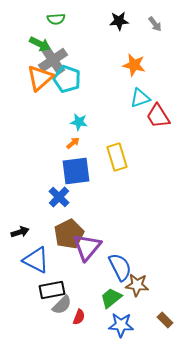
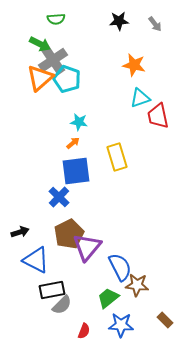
red trapezoid: rotated 20 degrees clockwise
green trapezoid: moved 3 px left
red semicircle: moved 5 px right, 14 px down
